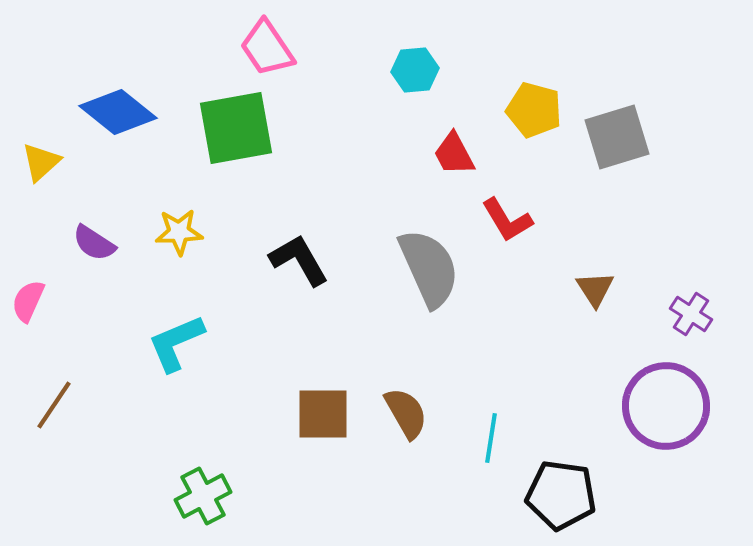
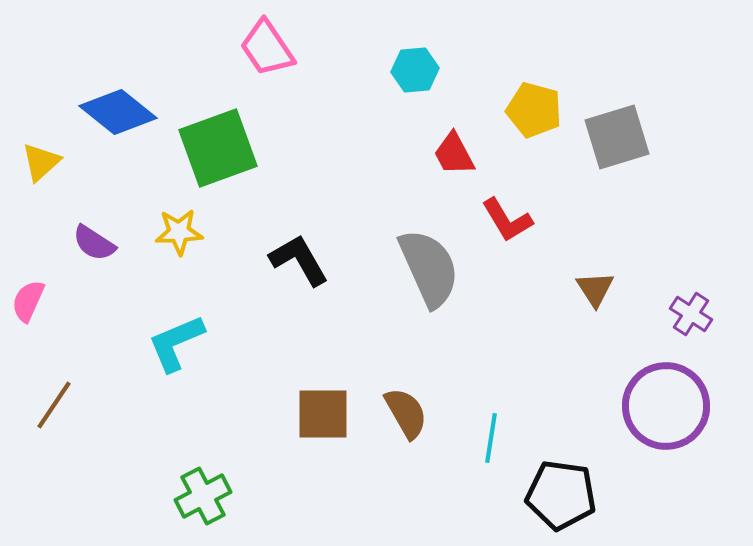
green square: moved 18 px left, 20 px down; rotated 10 degrees counterclockwise
